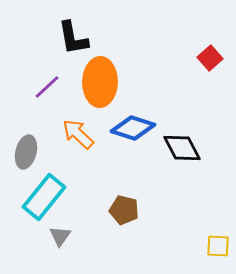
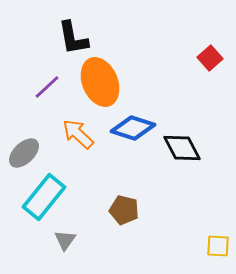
orange ellipse: rotated 24 degrees counterclockwise
gray ellipse: moved 2 px left, 1 px down; rotated 32 degrees clockwise
gray triangle: moved 5 px right, 4 px down
